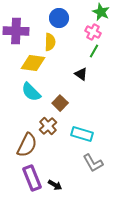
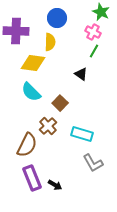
blue circle: moved 2 px left
